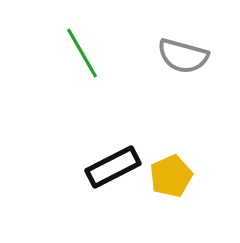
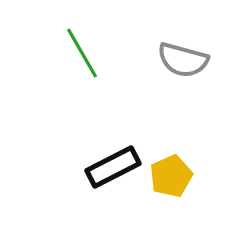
gray semicircle: moved 4 px down
